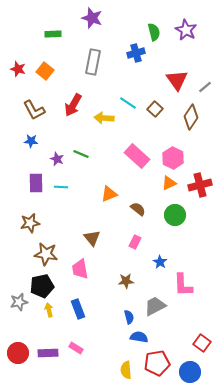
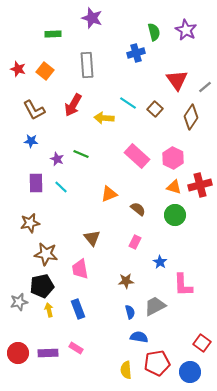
gray rectangle at (93, 62): moved 6 px left, 3 px down; rotated 15 degrees counterclockwise
orange triangle at (169, 183): moved 5 px right, 4 px down; rotated 42 degrees clockwise
cyan line at (61, 187): rotated 40 degrees clockwise
blue semicircle at (129, 317): moved 1 px right, 5 px up
